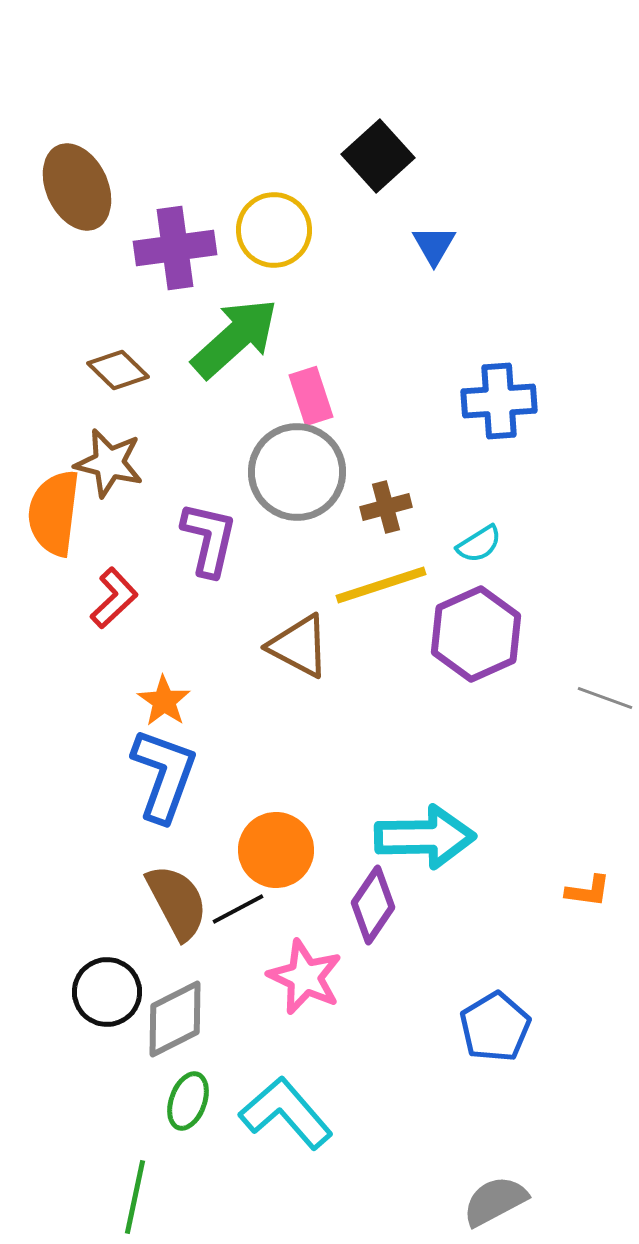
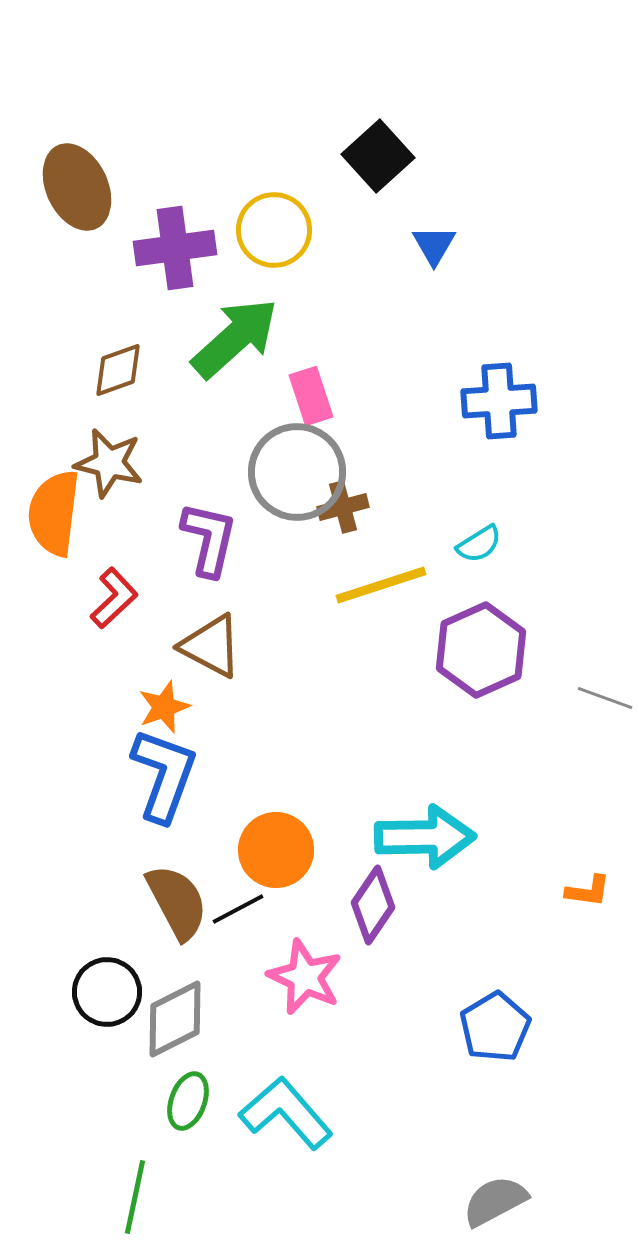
brown diamond: rotated 64 degrees counterclockwise
brown cross: moved 43 px left
purple hexagon: moved 5 px right, 16 px down
brown triangle: moved 88 px left
orange star: moved 6 px down; rotated 18 degrees clockwise
